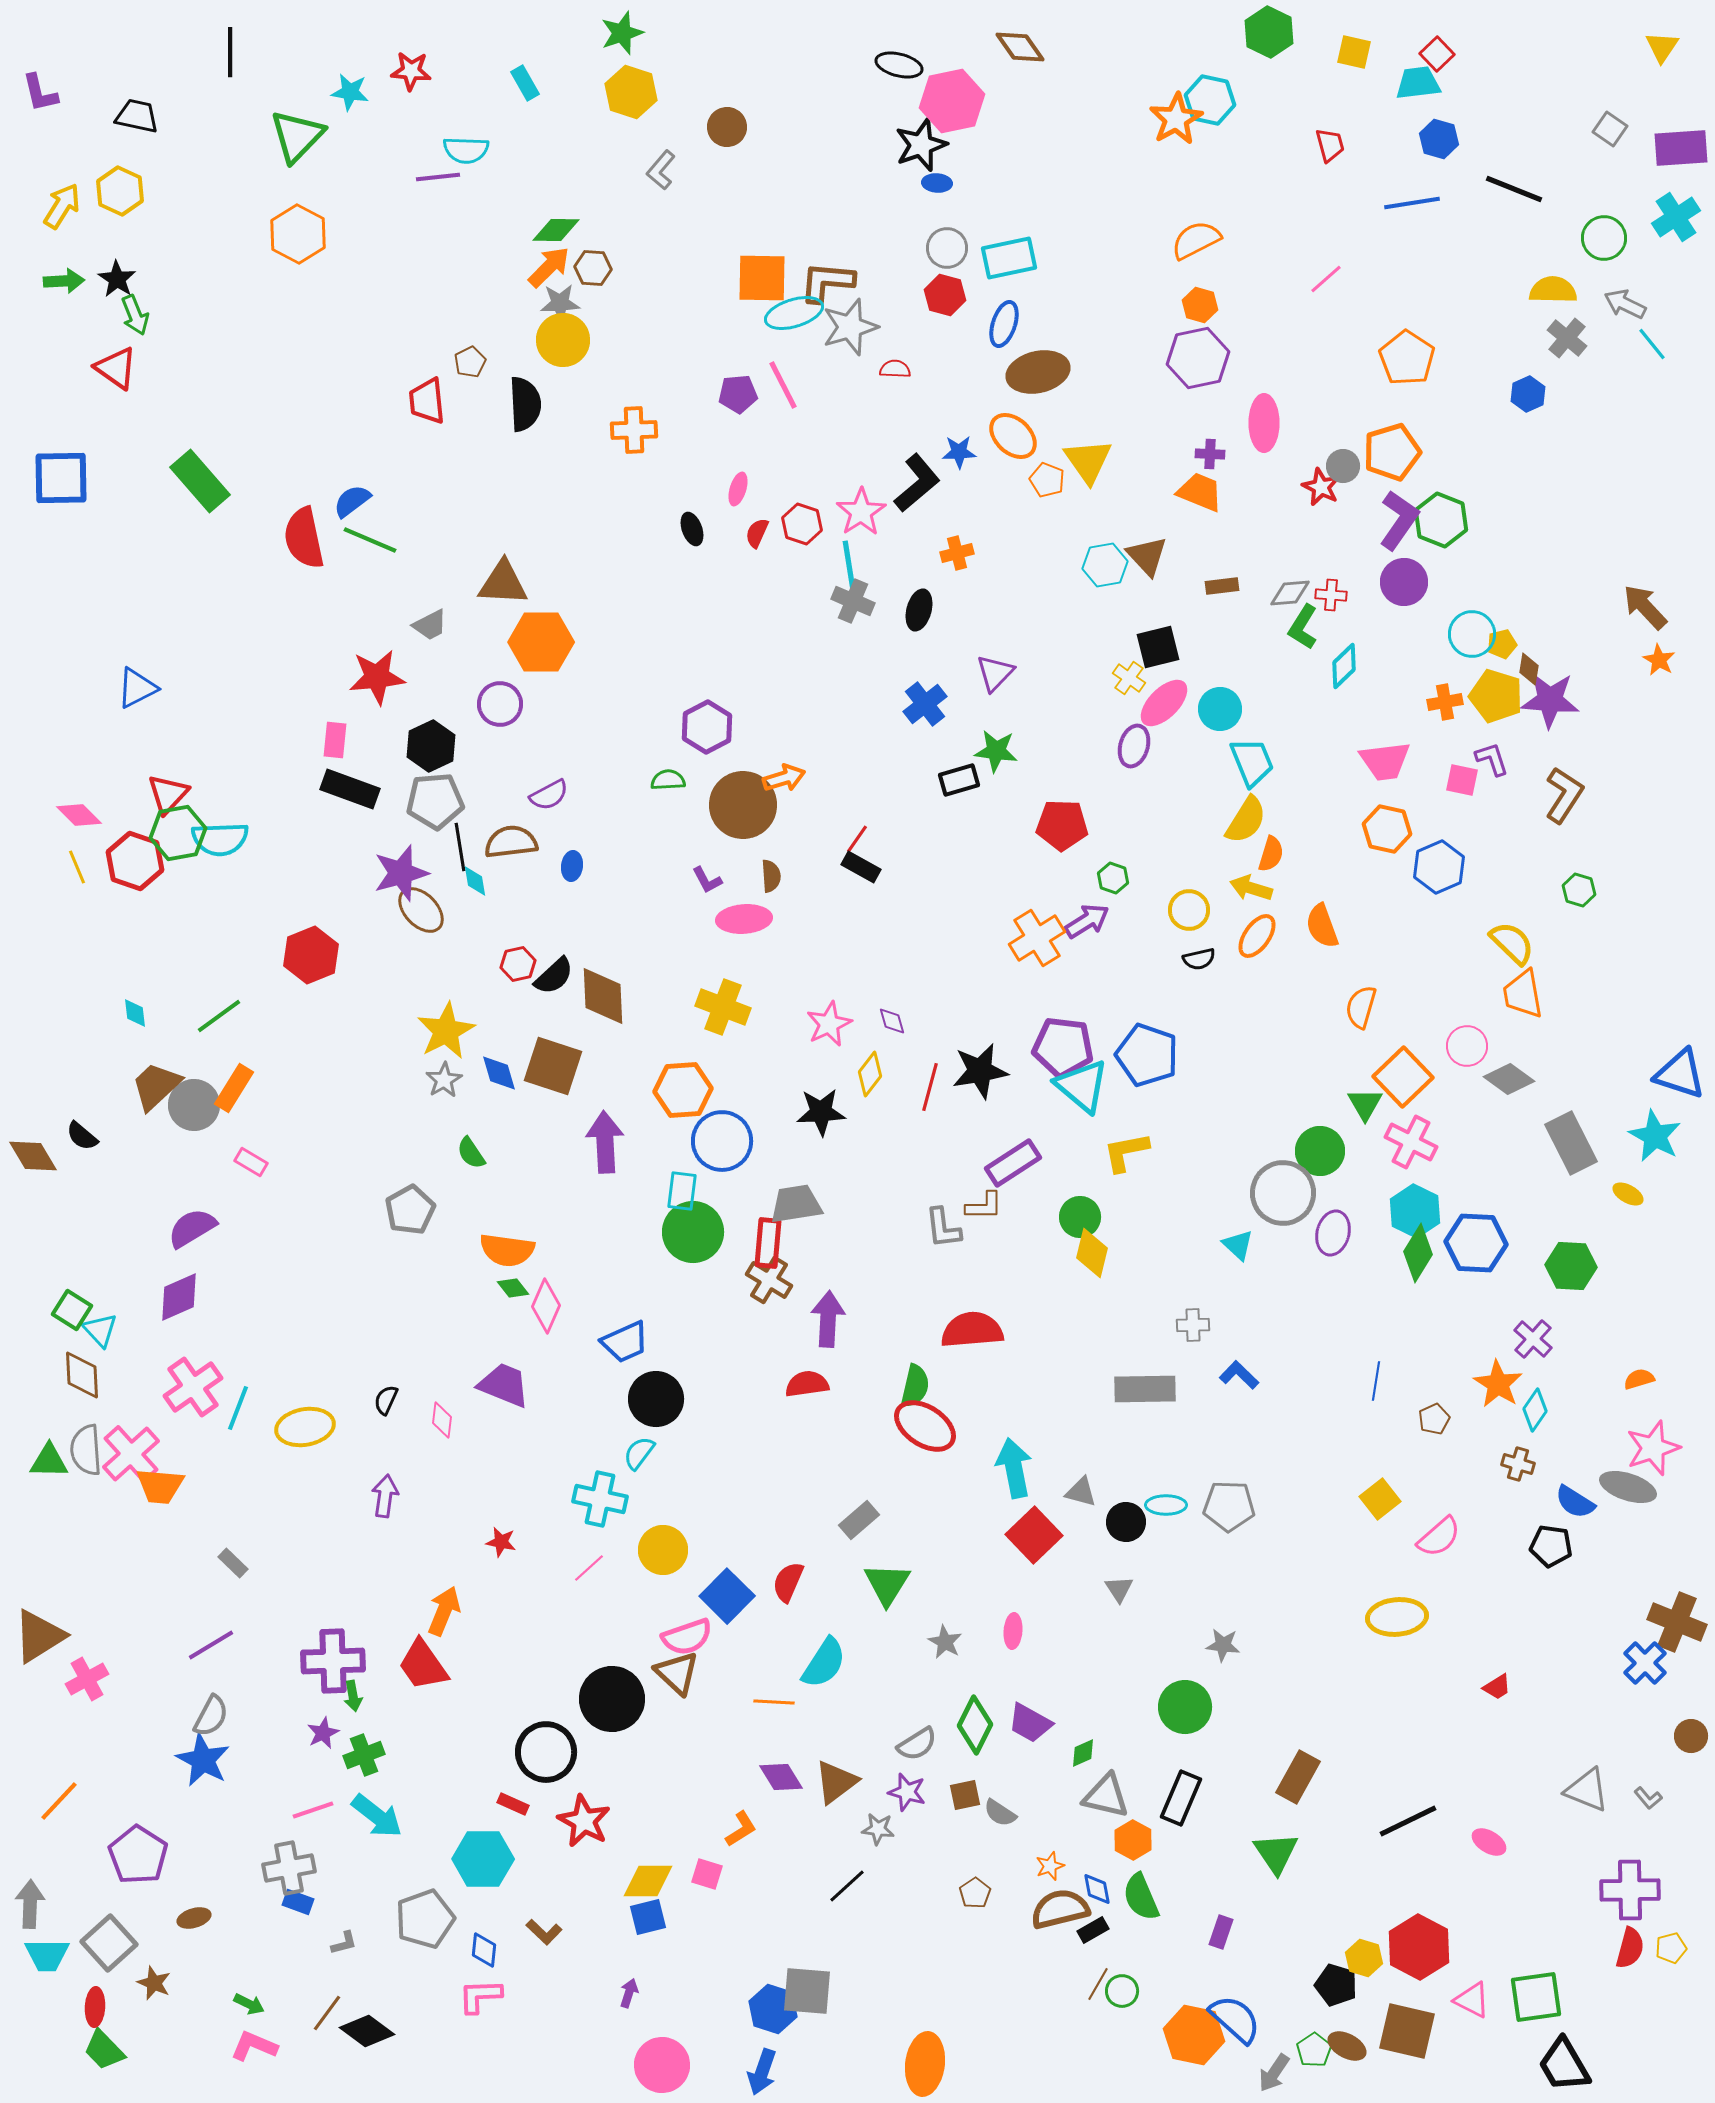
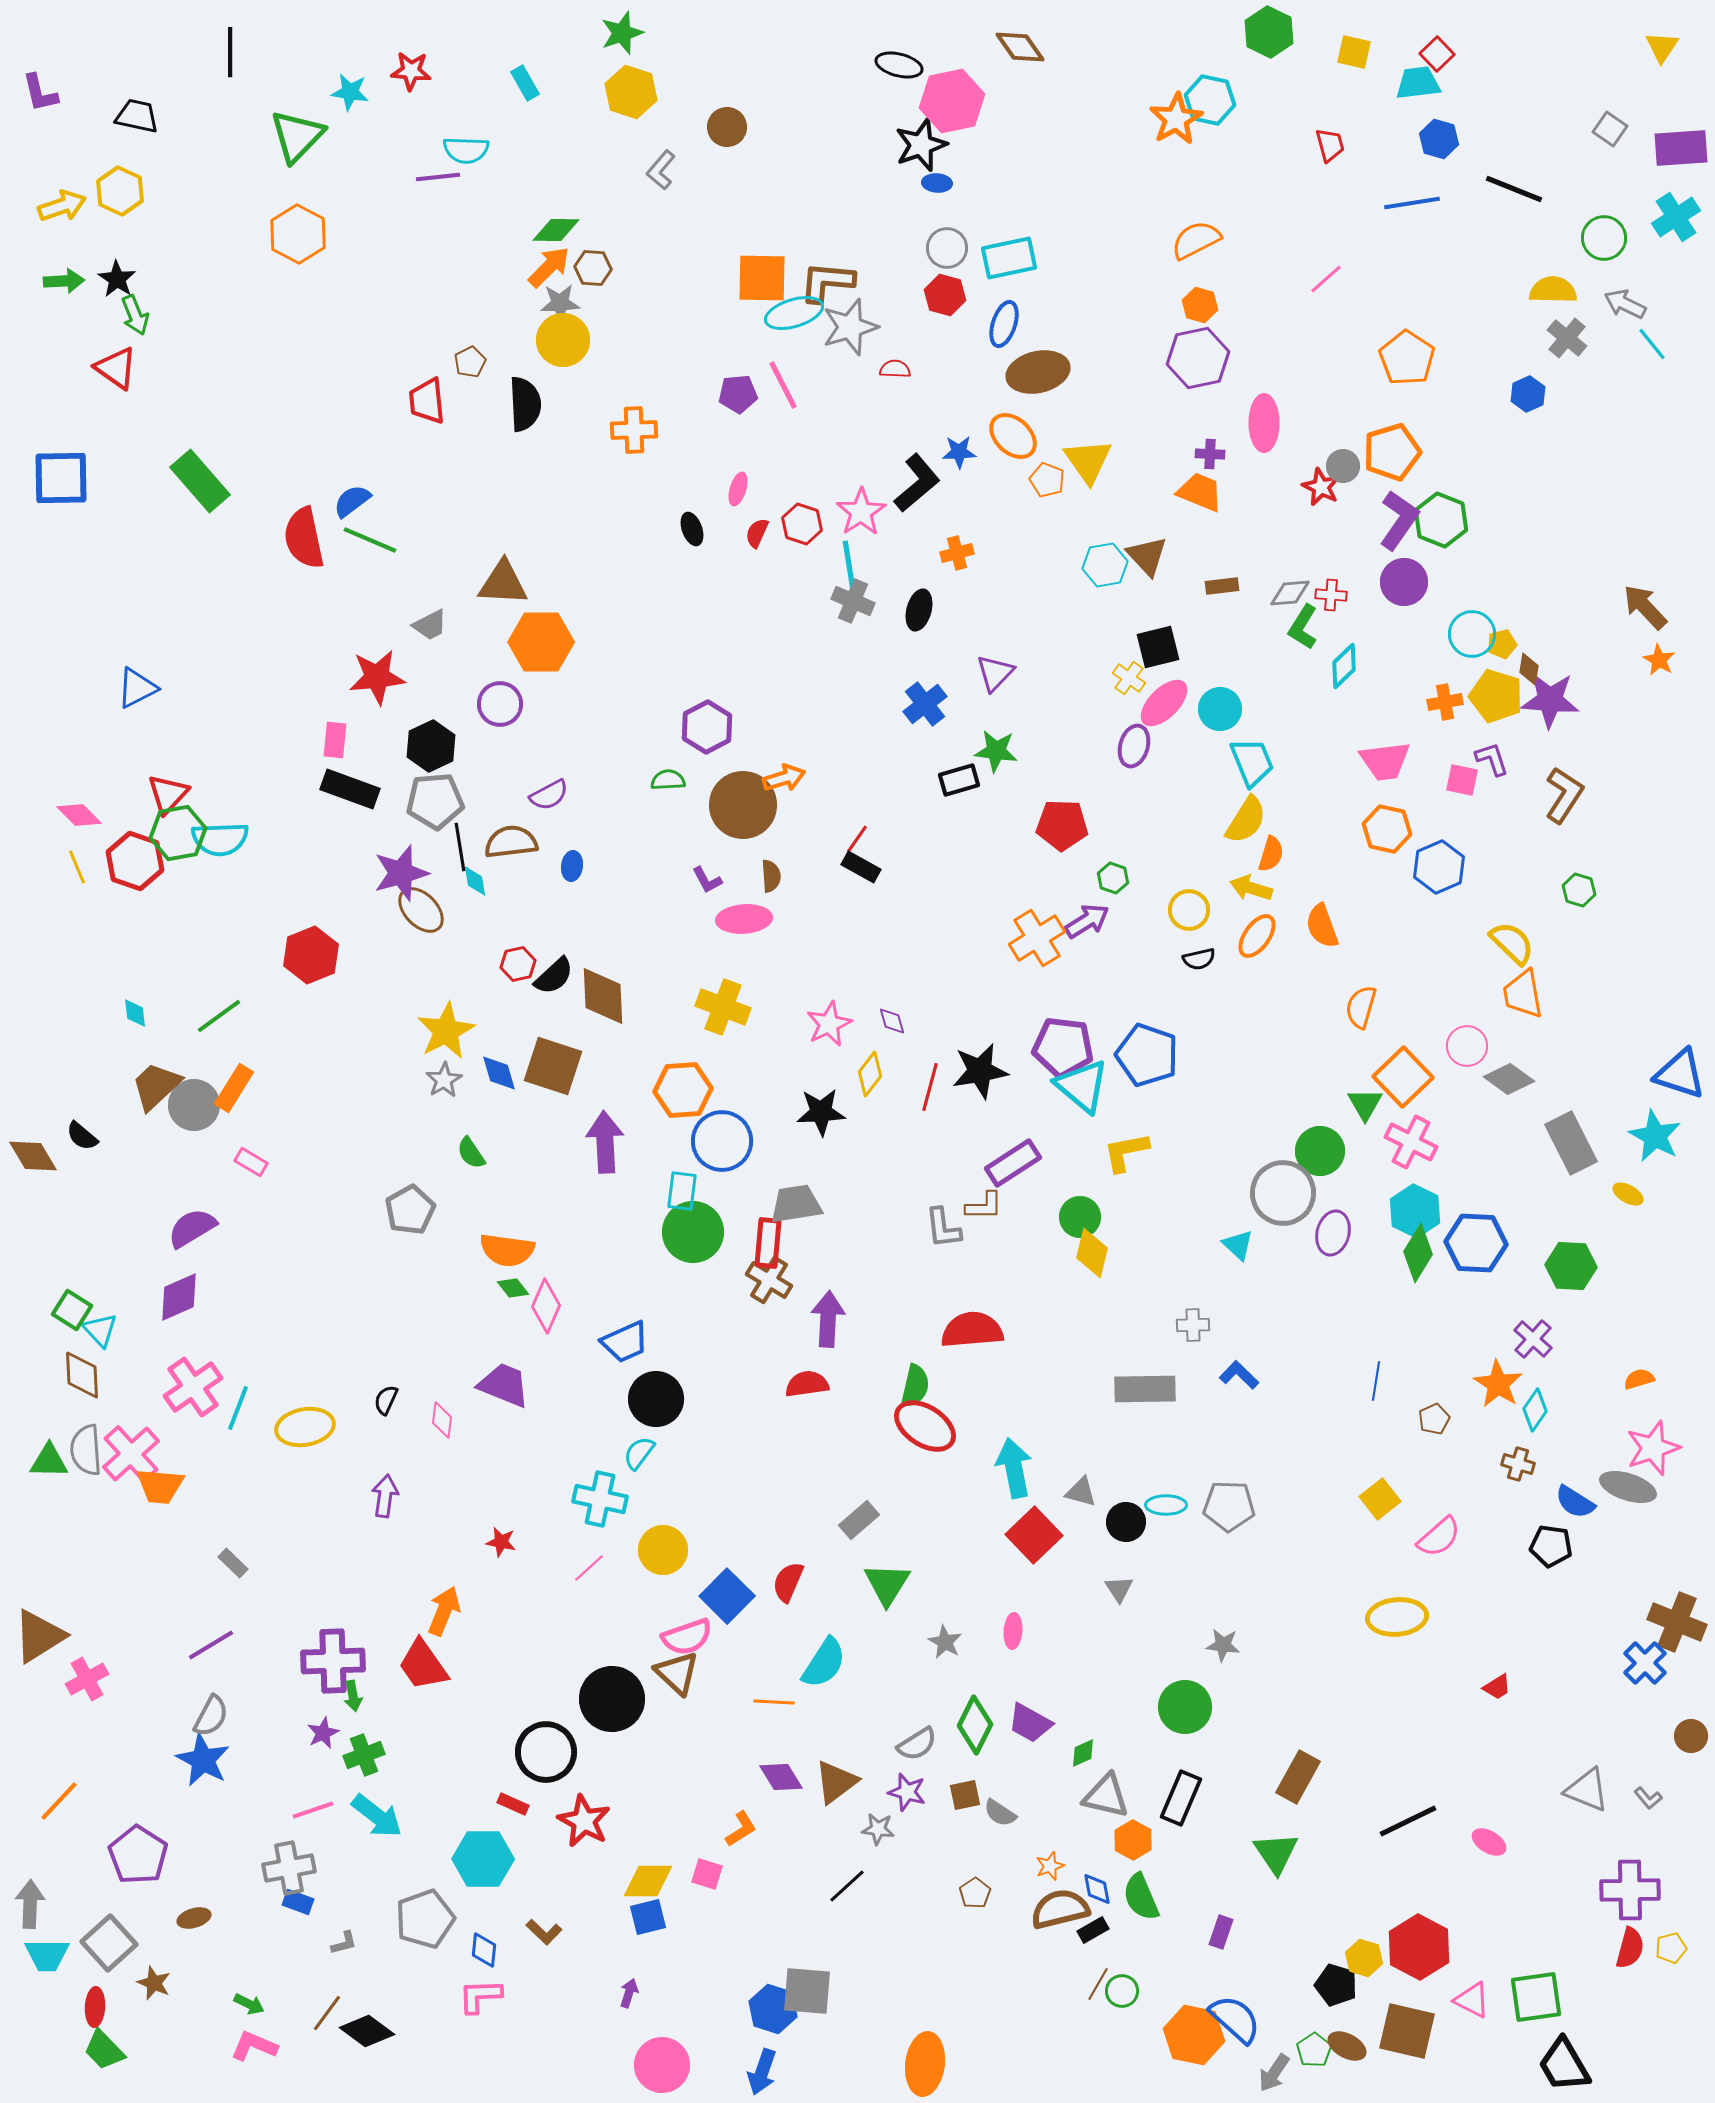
yellow arrow at (62, 206): rotated 39 degrees clockwise
